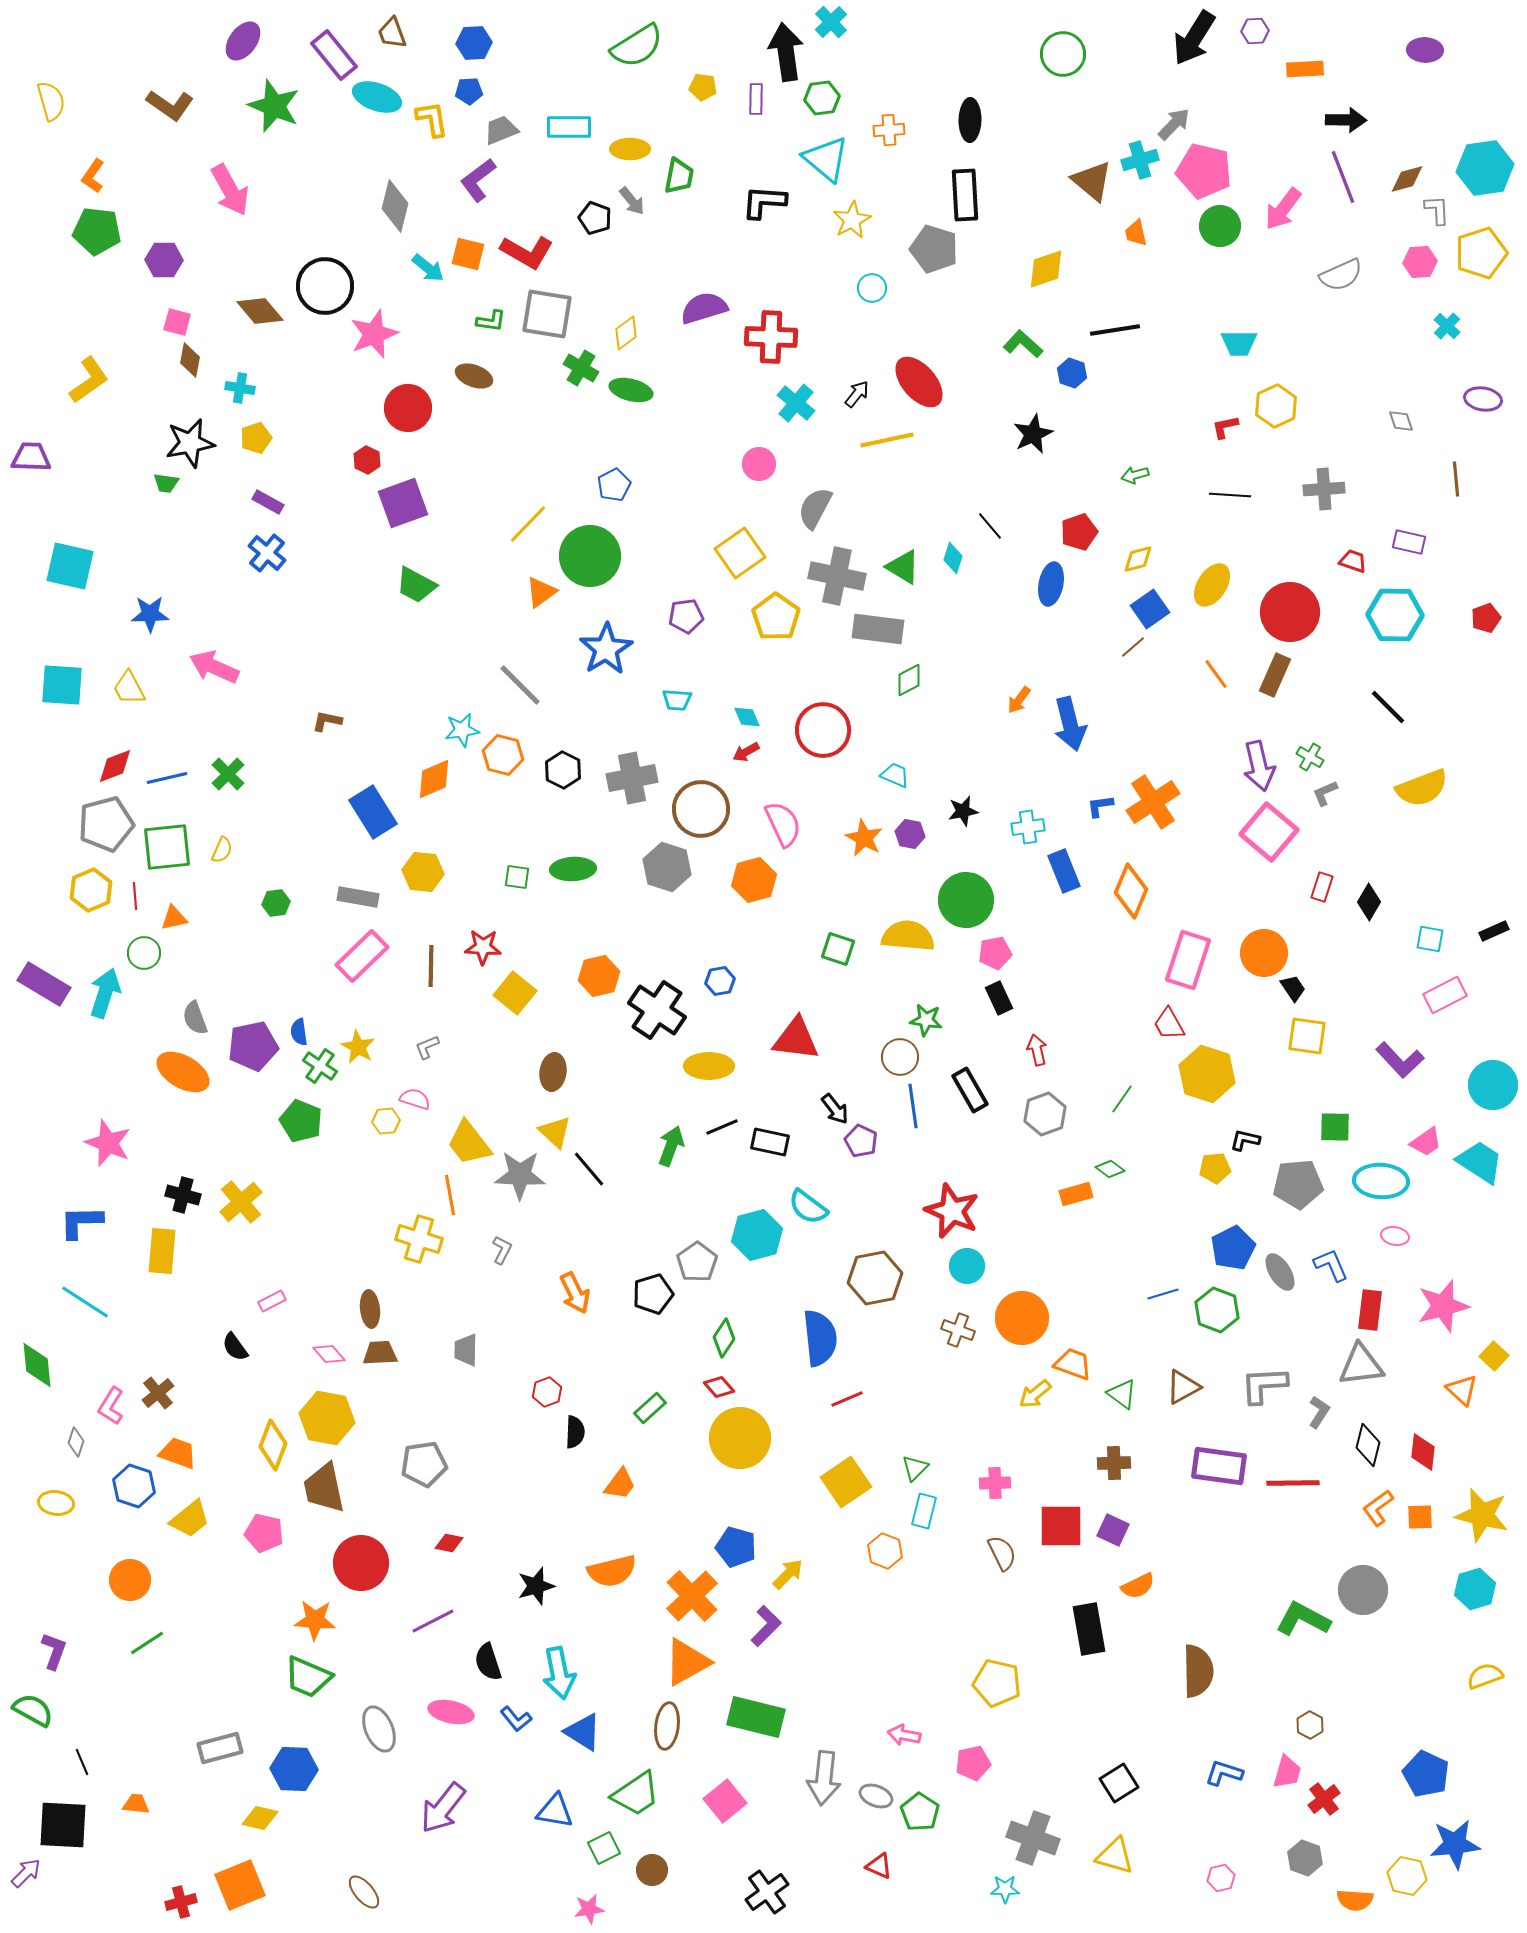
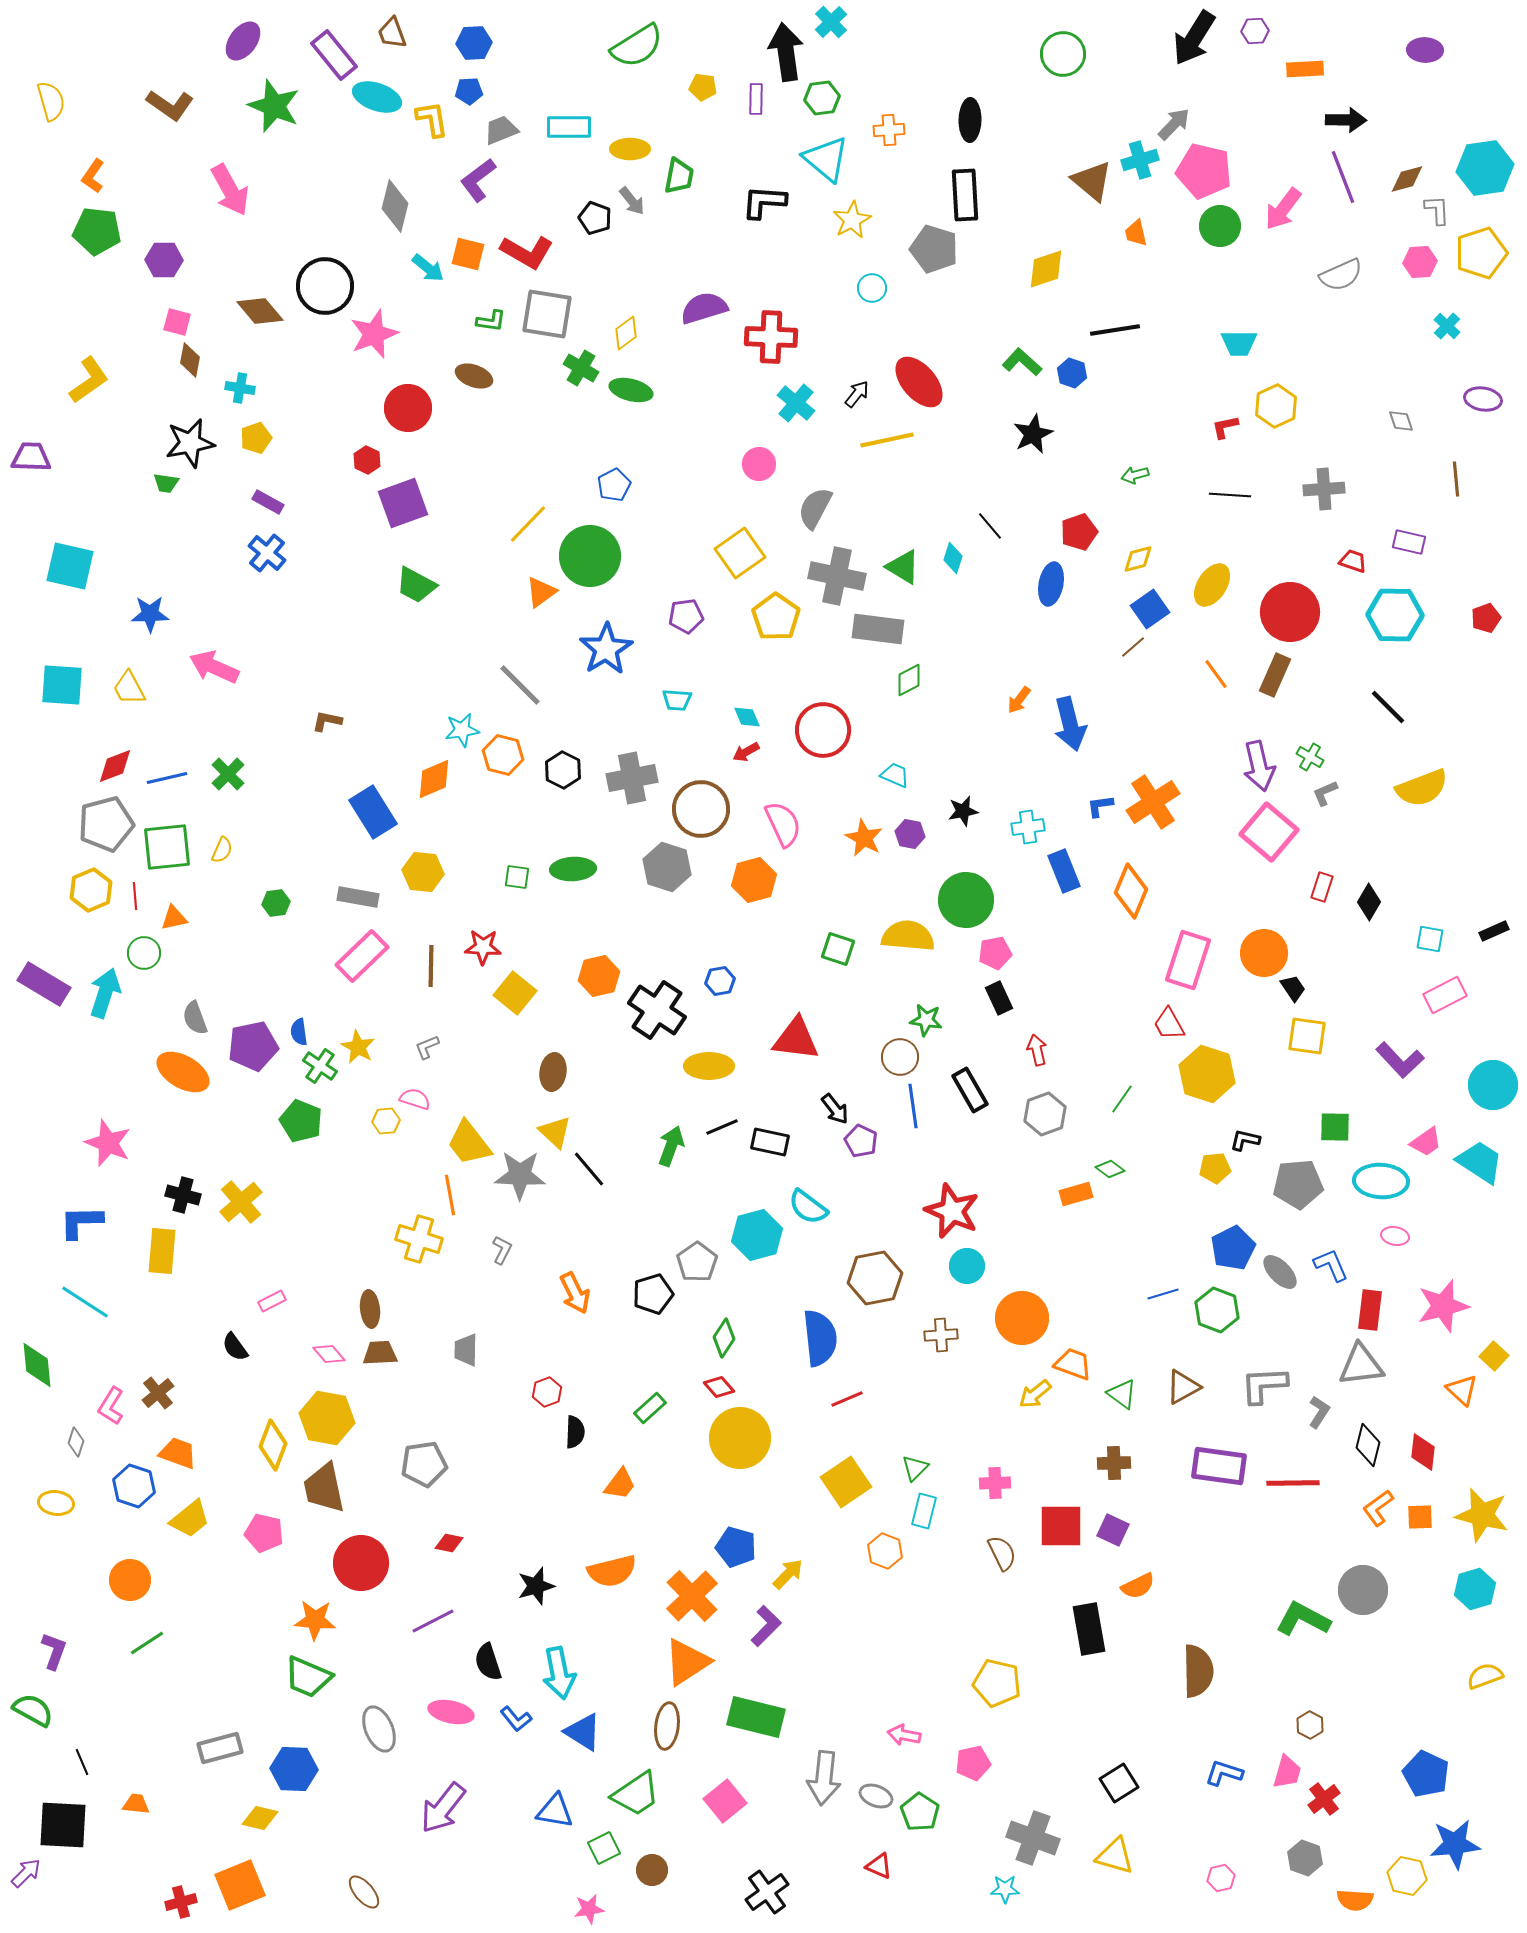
green L-shape at (1023, 344): moved 1 px left, 18 px down
gray ellipse at (1280, 1272): rotated 12 degrees counterclockwise
brown cross at (958, 1330): moved 17 px left, 5 px down; rotated 24 degrees counterclockwise
orange triangle at (687, 1662): rotated 4 degrees counterclockwise
